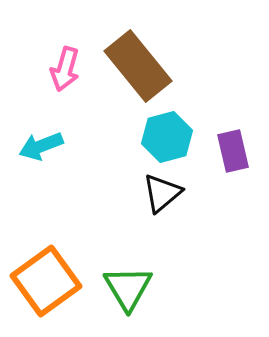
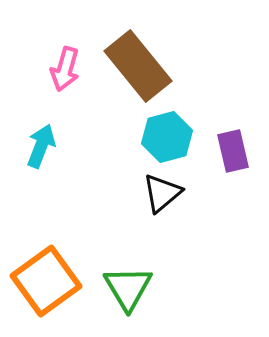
cyan arrow: rotated 132 degrees clockwise
